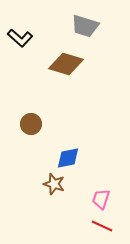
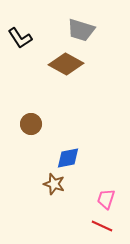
gray trapezoid: moved 4 px left, 4 px down
black L-shape: rotated 15 degrees clockwise
brown diamond: rotated 12 degrees clockwise
pink trapezoid: moved 5 px right
